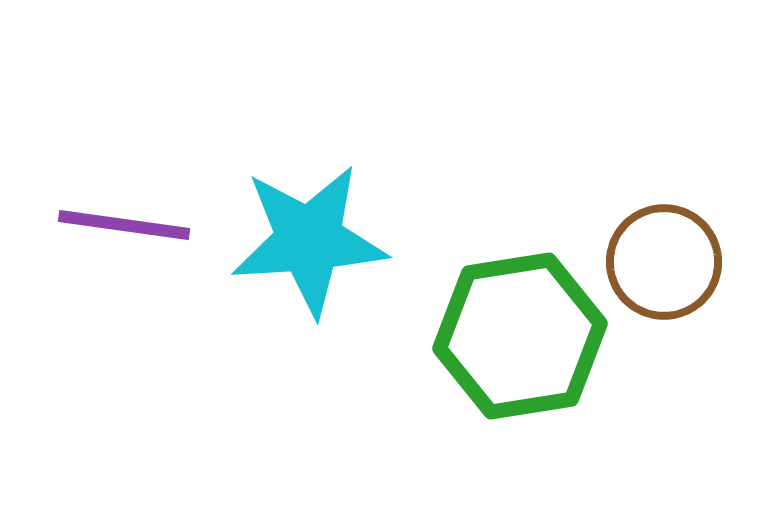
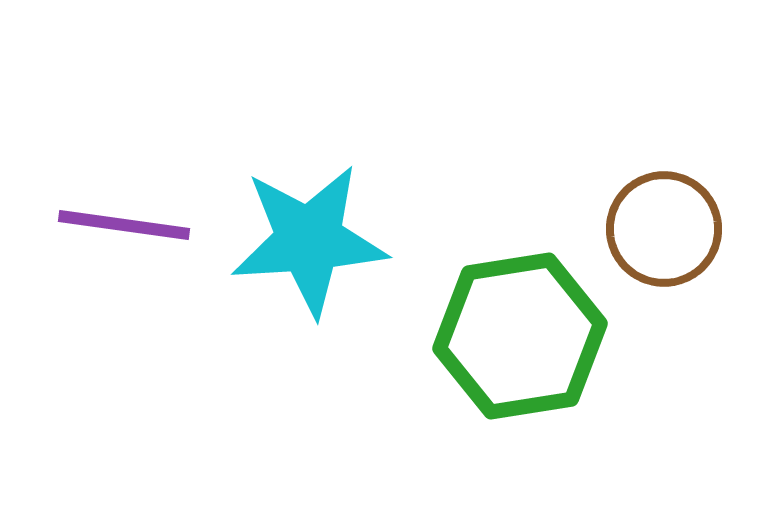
brown circle: moved 33 px up
